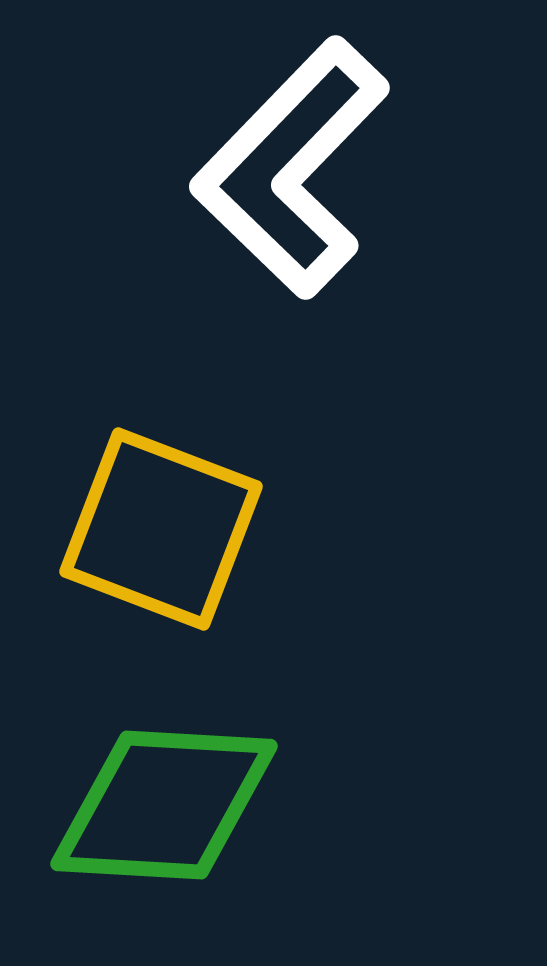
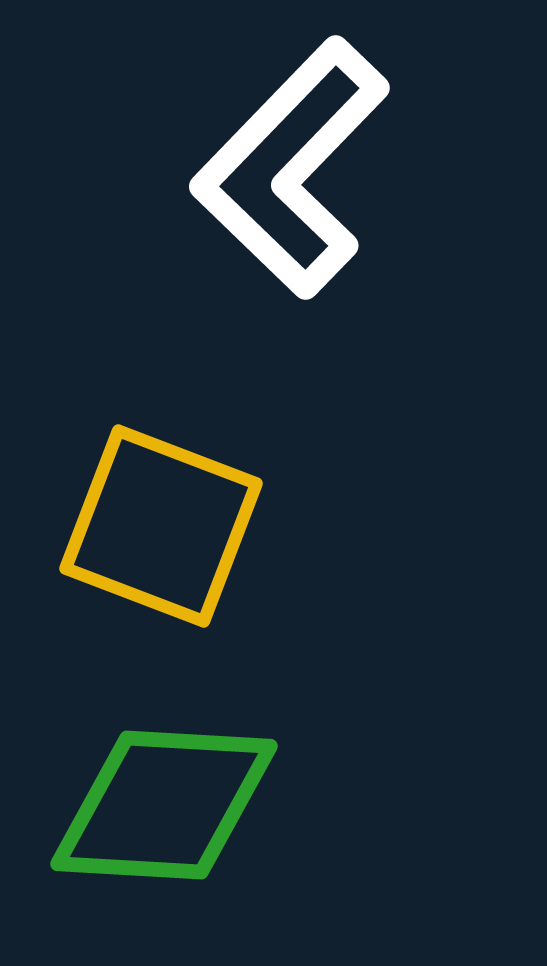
yellow square: moved 3 px up
